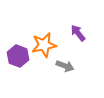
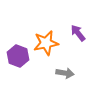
orange star: moved 2 px right, 2 px up
gray arrow: moved 7 px down; rotated 12 degrees counterclockwise
